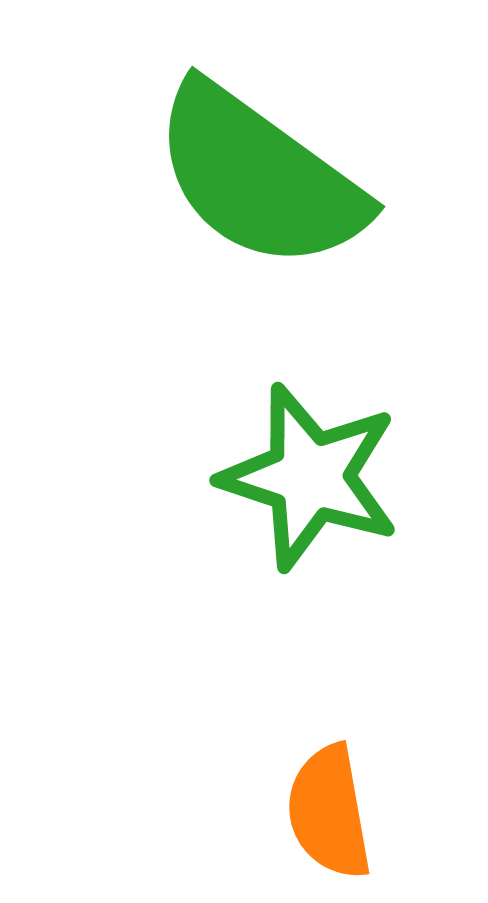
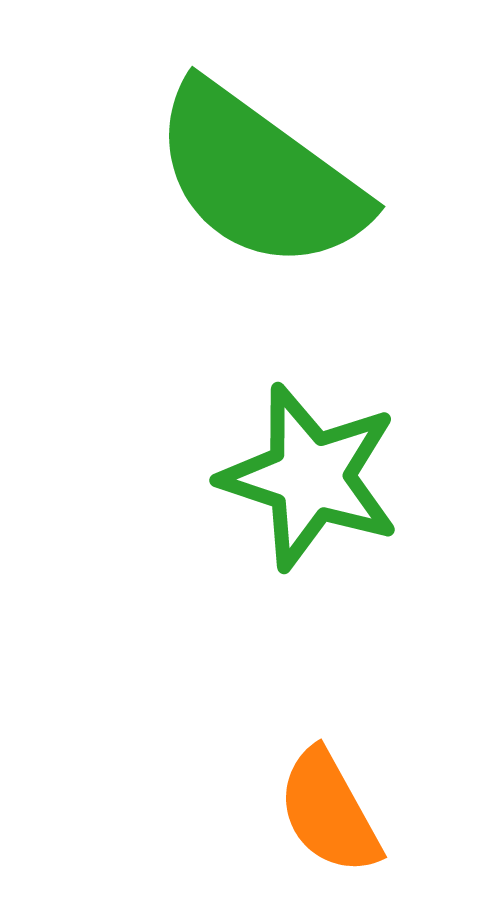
orange semicircle: rotated 19 degrees counterclockwise
